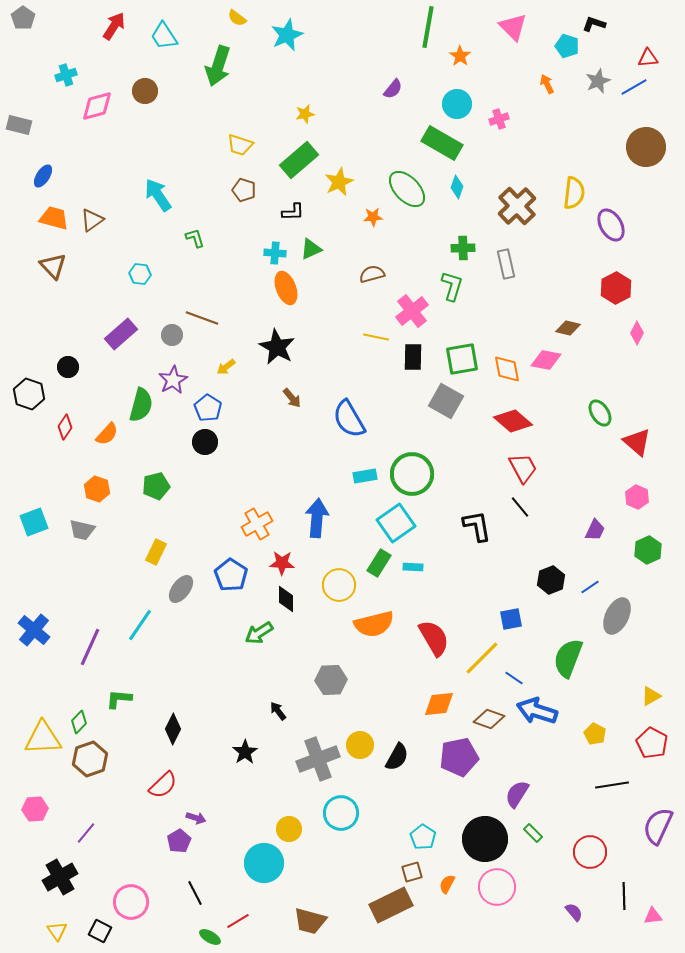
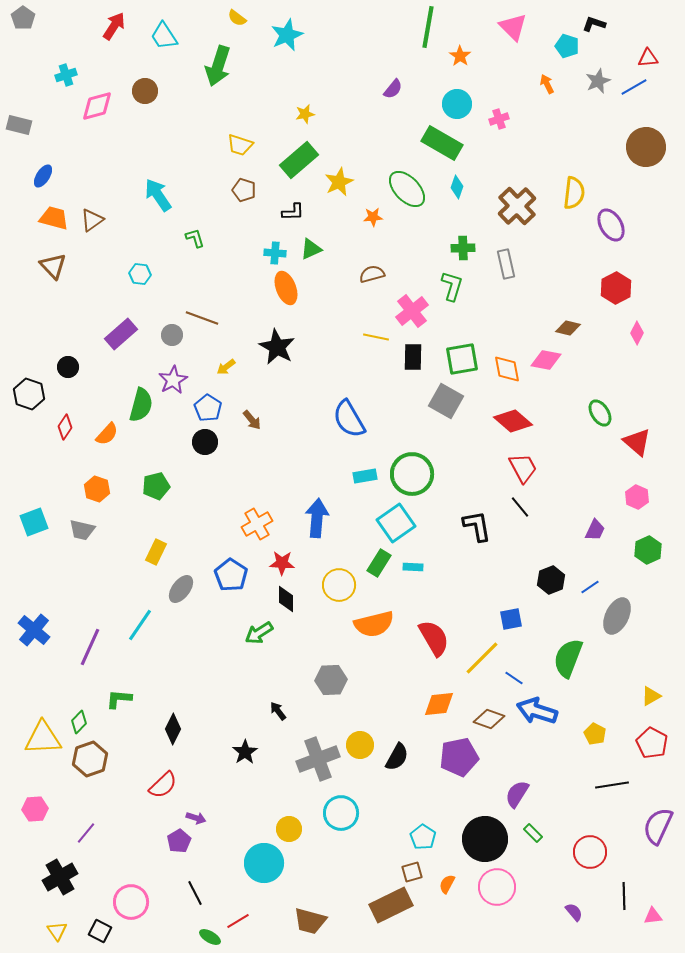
brown arrow at (292, 398): moved 40 px left, 22 px down
